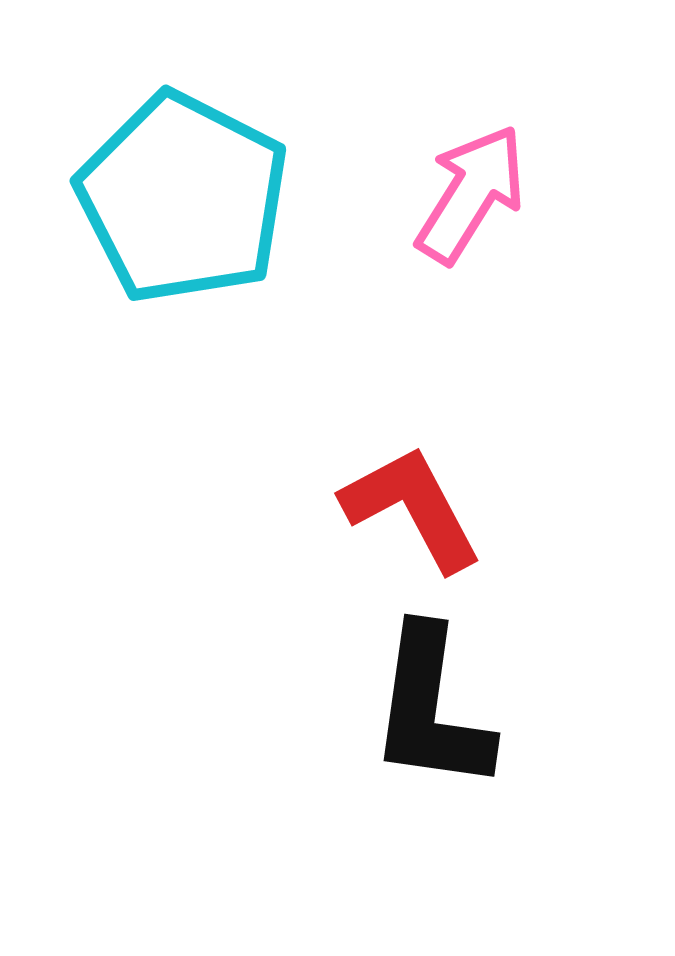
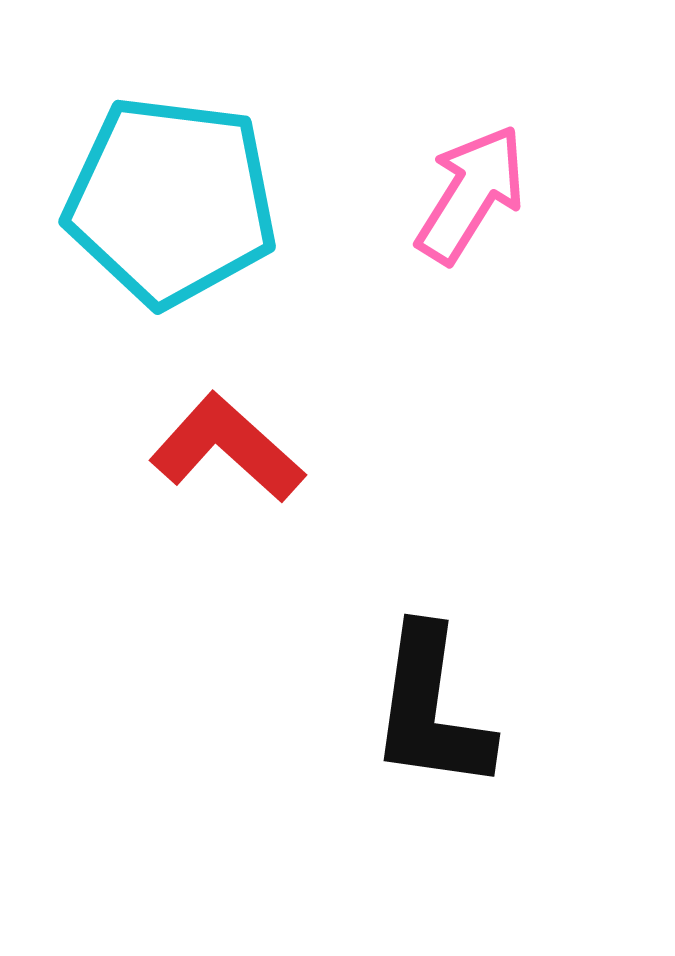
cyan pentagon: moved 12 px left, 3 px down; rotated 20 degrees counterclockwise
red L-shape: moved 185 px left, 60 px up; rotated 20 degrees counterclockwise
